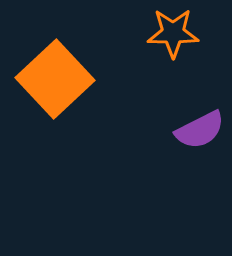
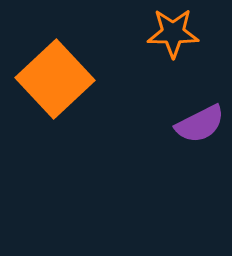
purple semicircle: moved 6 px up
